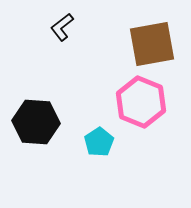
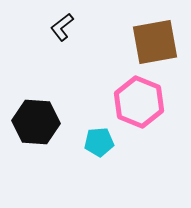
brown square: moved 3 px right, 2 px up
pink hexagon: moved 2 px left
cyan pentagon: rotated 28 degrees clockwise
